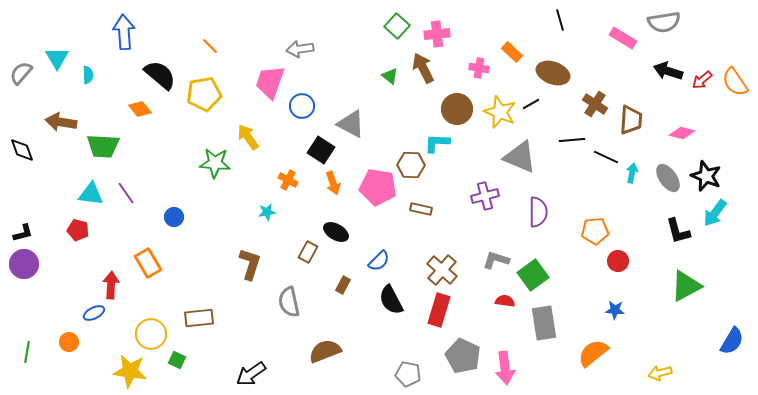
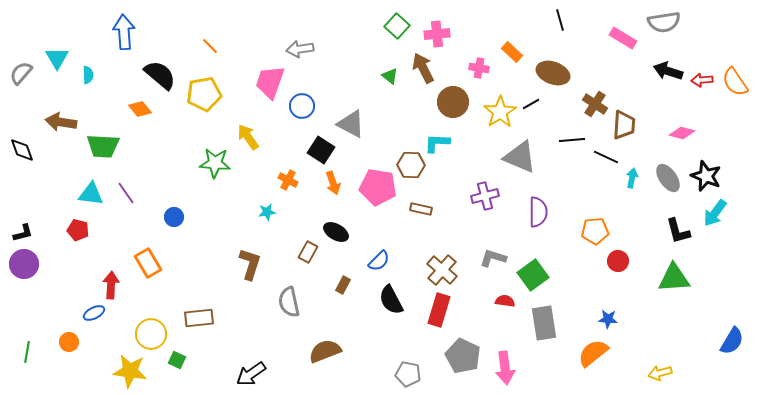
red arrow at (702, 80): rotated 35 degrees clockwise
brown circle at (457, 109): moved 4 px left, 7 px up
yellow star at (500, 112): rotated 16 degrees clockwise
brown trapezoid at (631, 120): moved 7 px left, 5 px down
cyan arrow at (632, 173): moved 5 px down
gray L-shape at (496, 260): moved 3 px left, 2 px up
green triangle at (686, 286): moved 12 px left, 8 px up; rotated 24 degrees clockwise
blue star at (615, 310): moved 7 px left, 9 px down
